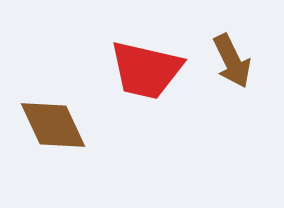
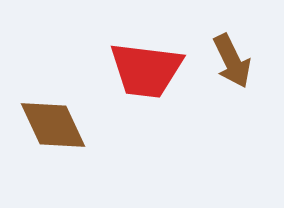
red trapezoid: rotated 6 degrees counterclockwise
